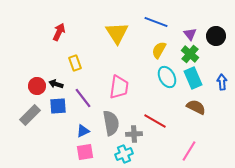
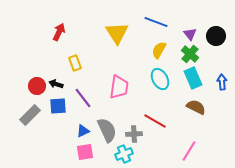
cyan ellipse: moved 7 px left, 2 px down
gray semicircle: moved 4 px left, 7 px down; rotated 15 degrees counterclockwise
